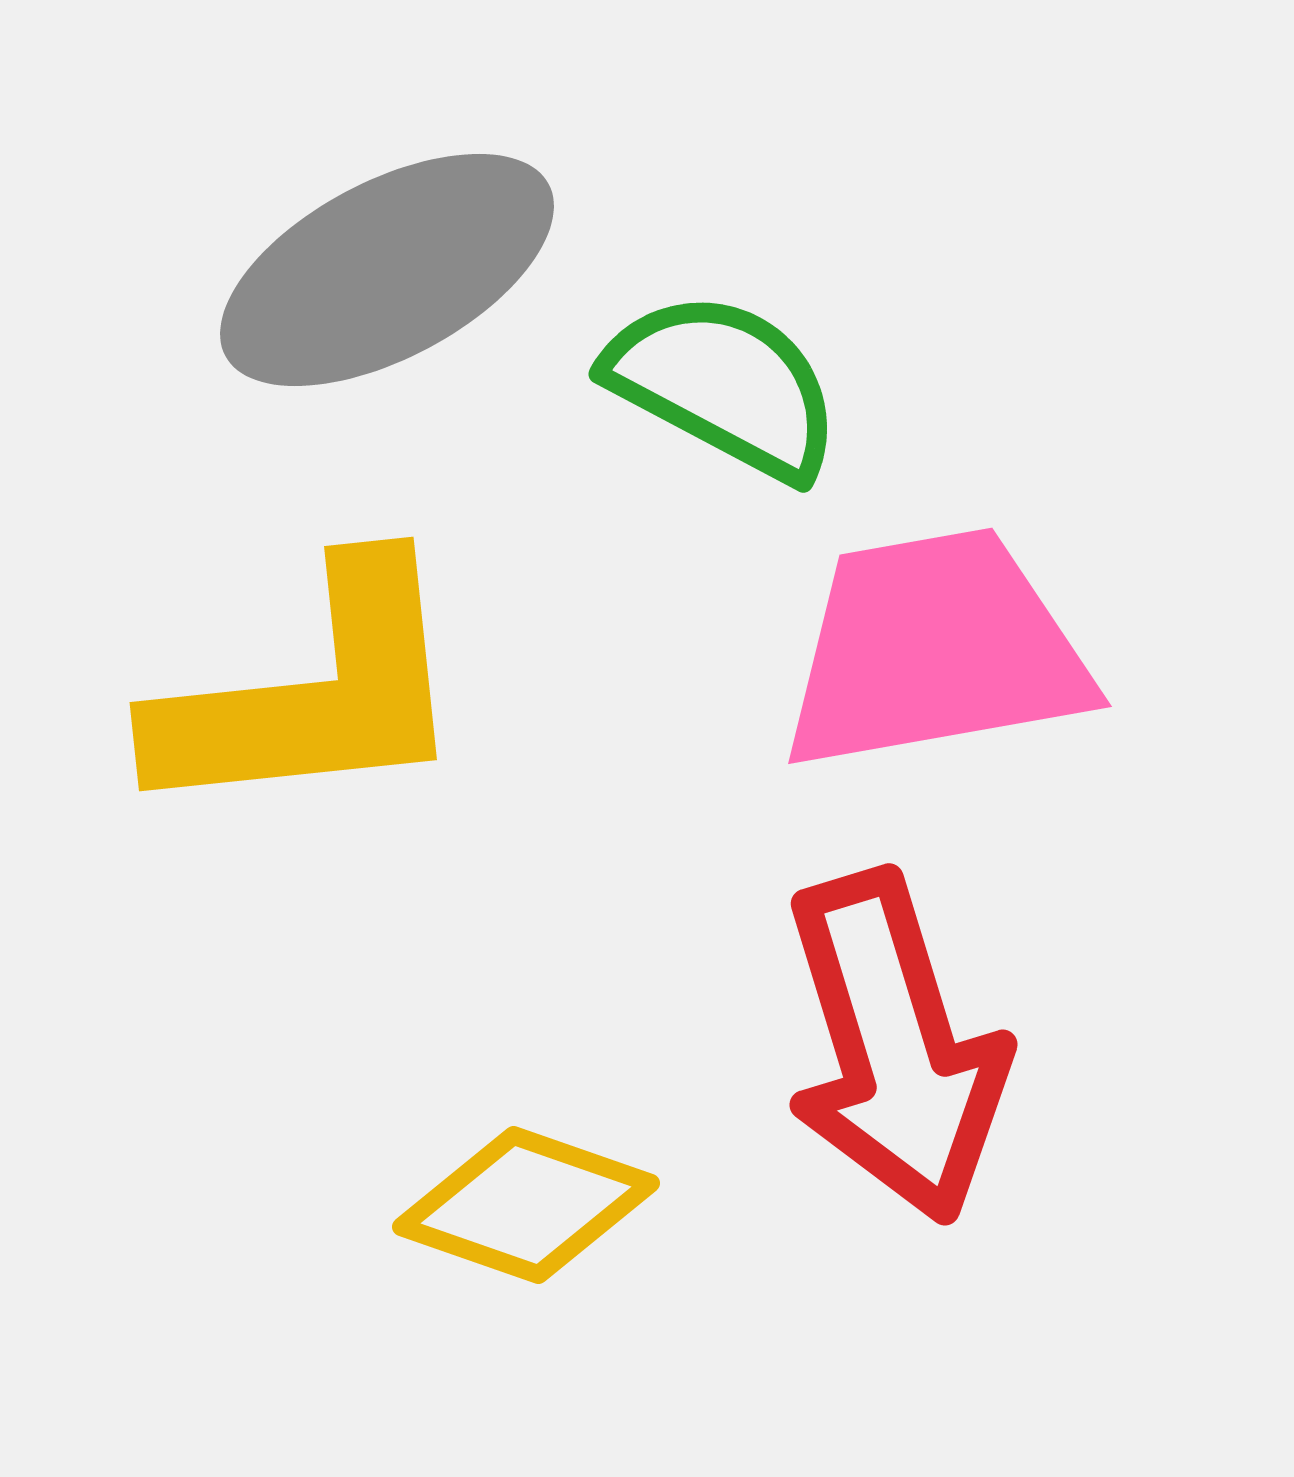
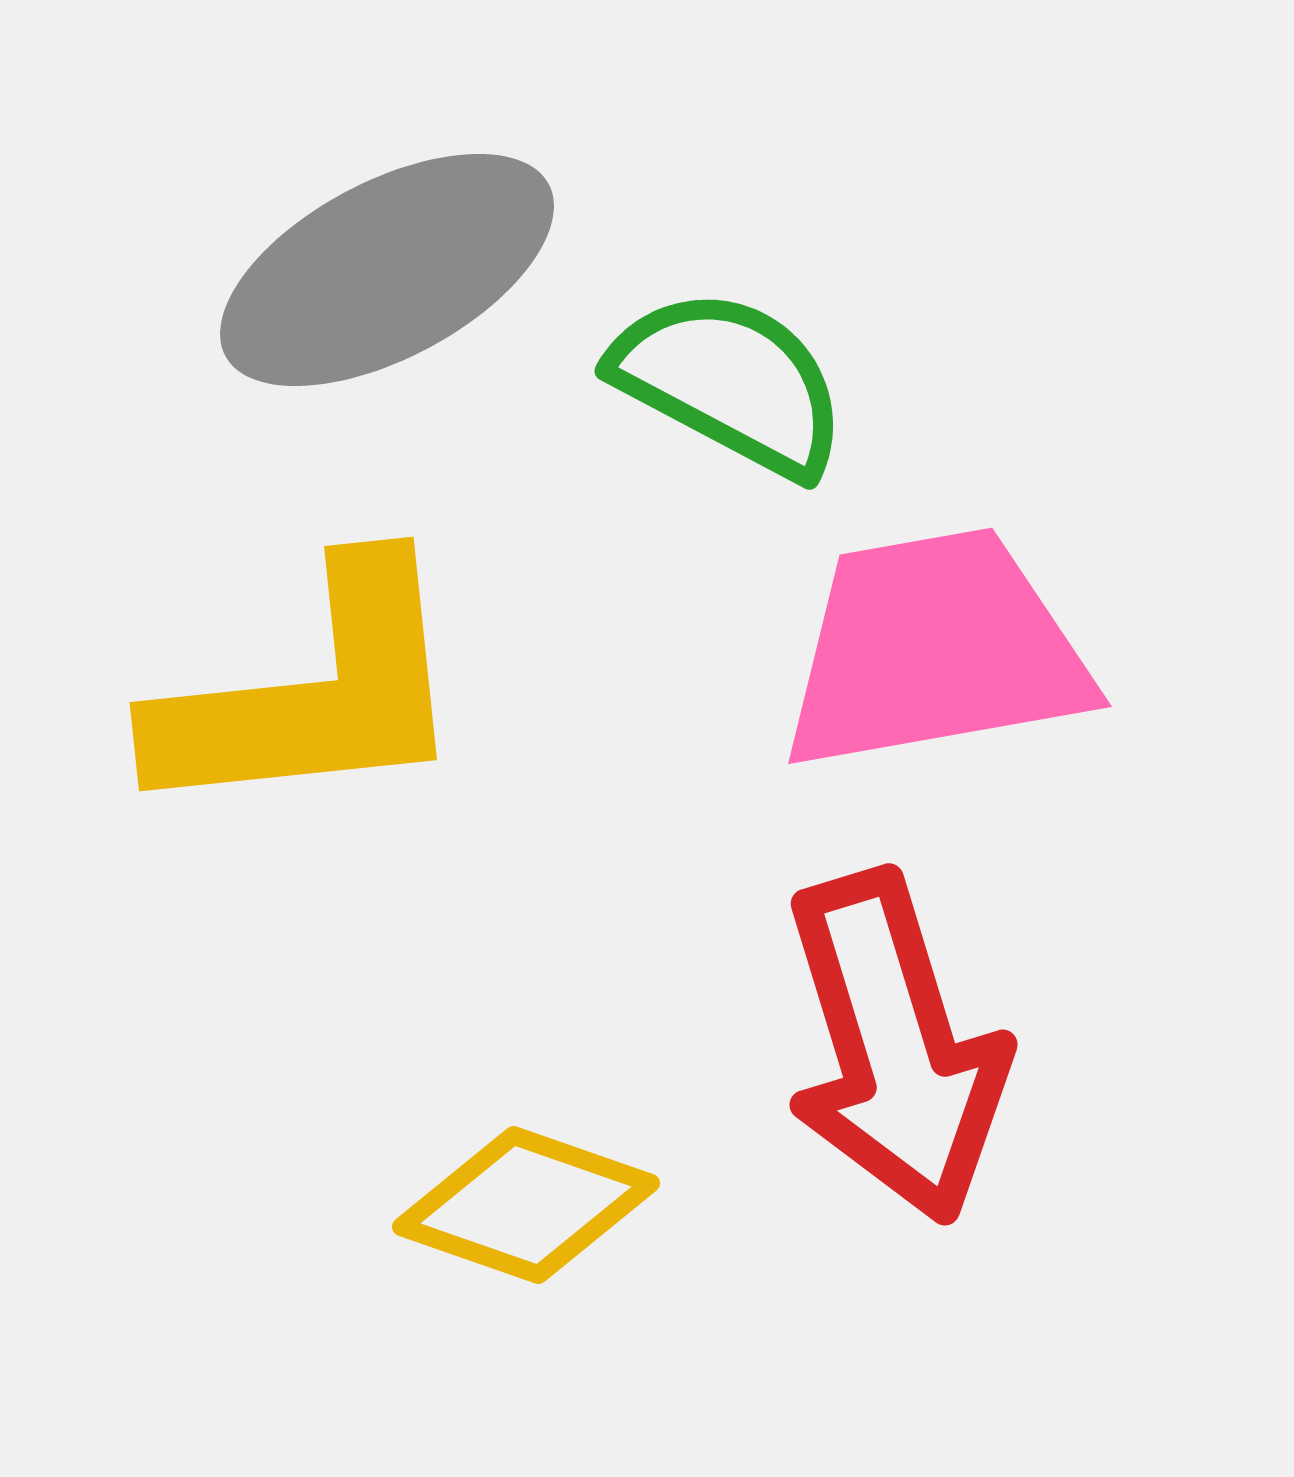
green semicircle: moved 6 px right, 3 px up
